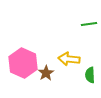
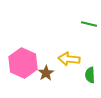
green line: rotated 21 degrees clockwise
